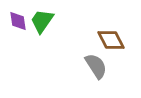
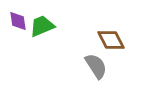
green trapezoid: moved 5 px down; rotated 32 degrees clockwise
